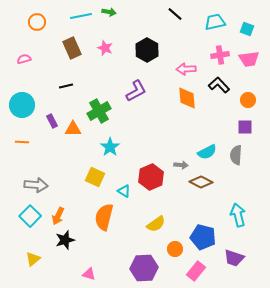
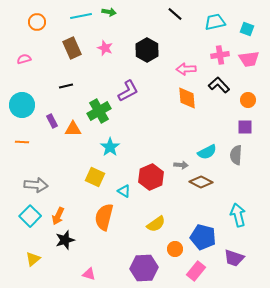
purple L-shape at (136, 91): moved 8 px left
